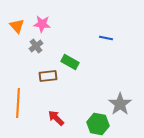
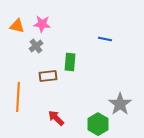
orange triangle: rotated 35 degrees counterclockwise
blue line: moved 1 px left, 1 px down
green rectangle: rotated 66 degrees clockwise
orange line: moved 6 px up
green hexagon: rotated 20 degrees clockwise
